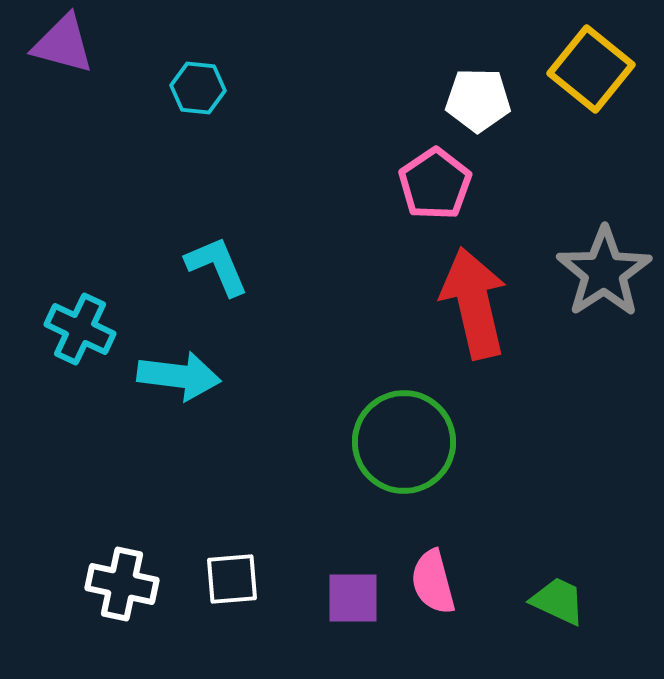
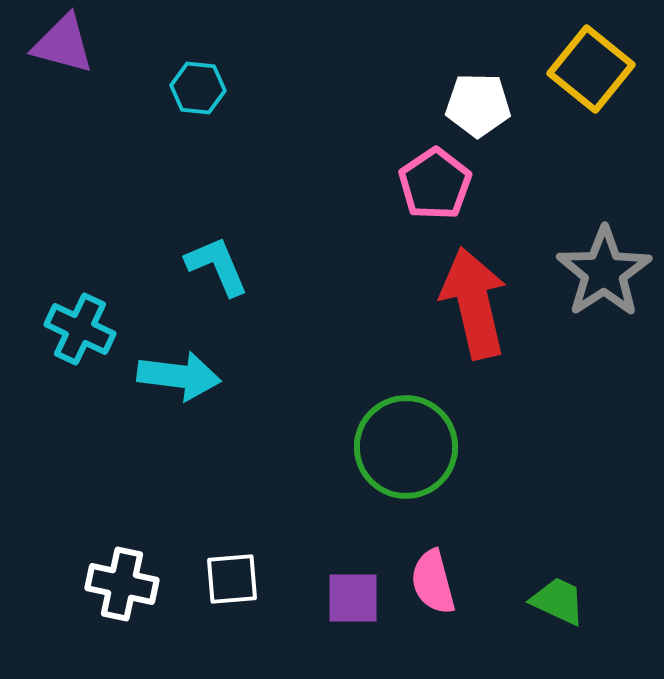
white pentagon: moved 5 px down
green circle: moved 2 px right, 5 px down
